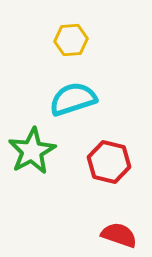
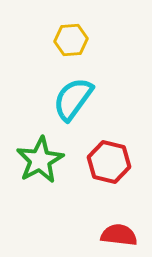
cyan semicircle: rotated 36 degrees counterclockwise
green star: moved 8 px right, 9 px down
red semicircle: rotated 12 degrees counterclockwise
